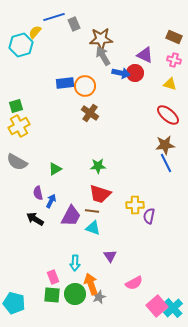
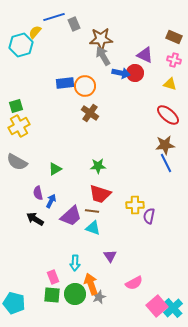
purple trapezoid at (71, 216): rotated 20 degrees clockwise
